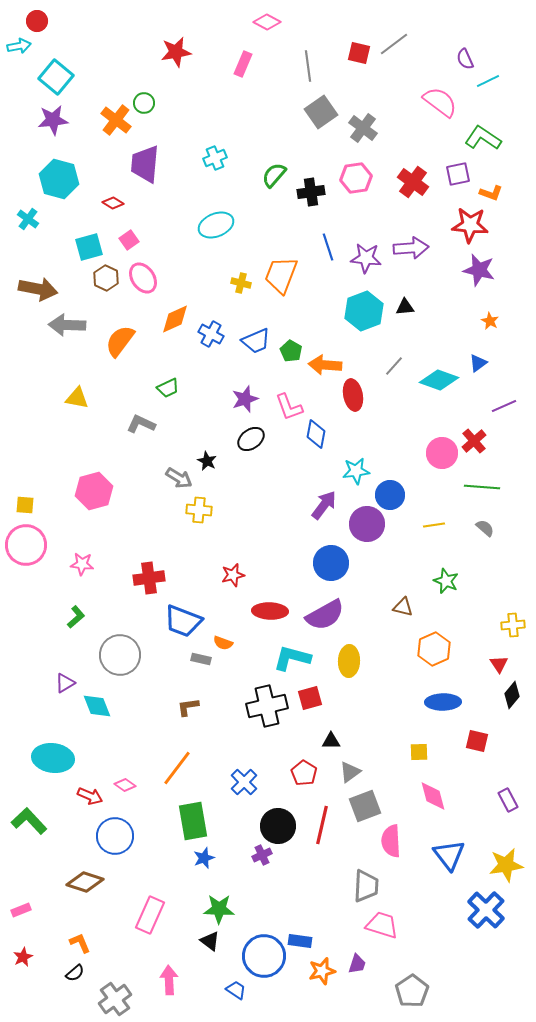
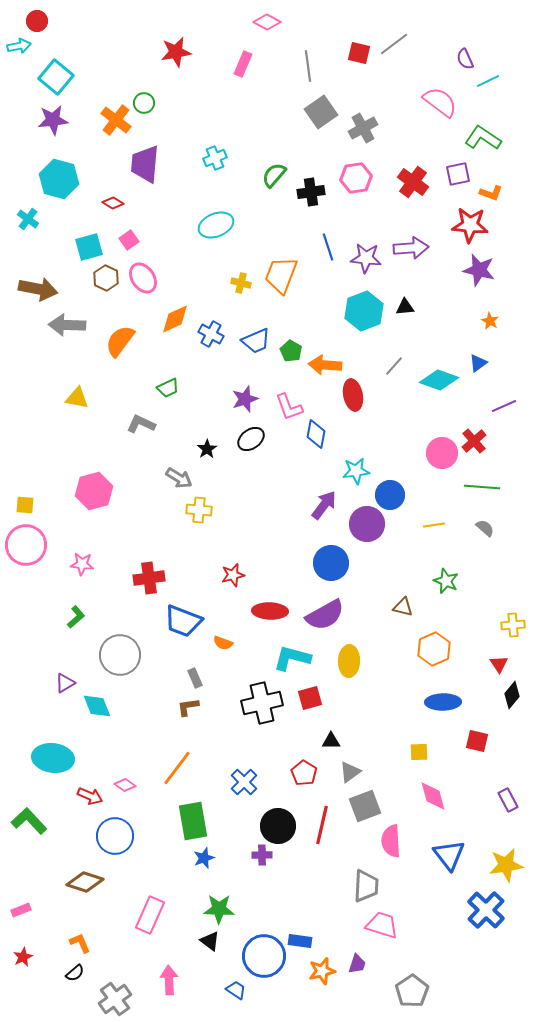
gray cross at (363, 128): rotated 24 degrees clockwise
black star at (207, 461): moved 12 px up; rotated 12 degrees clockwise
gray rectangle at (201, 659): moved 6 px left, 19 px down; rotated 54 degrees clockwise
black cross at (267, 706): moved 5 px left, 3 px up
purple cross at (262, 855): rotated 24 degrees clockwise
